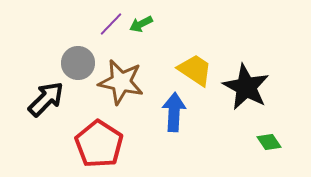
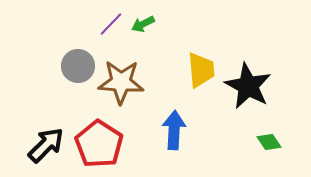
green arrow: moved 2 px right
gray circle: moved 3 px down
yellow trapezoid: moved 6 px right; rotated 51 degrees clockwise
brown star: rotated 9 degrees counterclockwise
black star: moved 2 px right, 1 px up
black arrow: moved 46 px down
blue arrow: moved 18 px down
